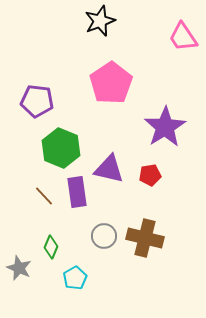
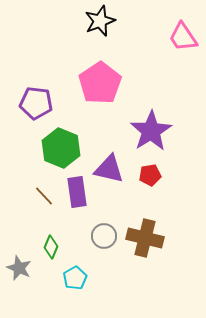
pink pentagon: moved 11 px left
purple pentagon: moved 1 px left, 2 px down
purple star: moved 14 px left, 4 px down
